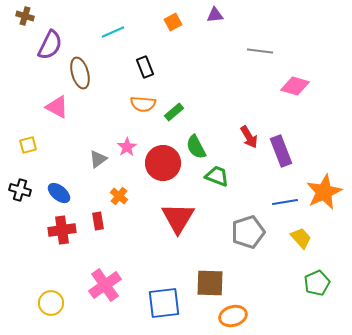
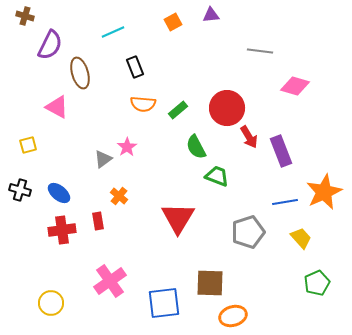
purple triangle: moved 4 px left
black rectangle: moved 10 px left
green rectangle: moved 4 px right, 2 px up
gray triangle: moved 5 px right
red circle: moved 64 px right, 55 px up
pink cross: moved 5 px right, 4 px up
